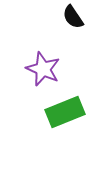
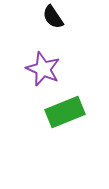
black semicircle: moved 20 px left
